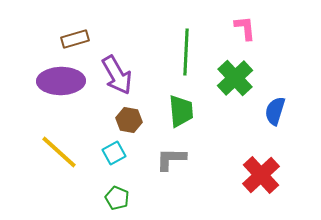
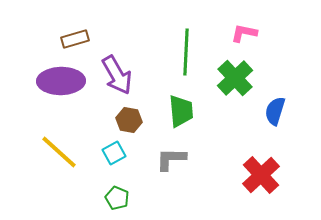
pink L-shape: moved 1 px left, 5 px down; rotated 72 degrees counterclockwise
